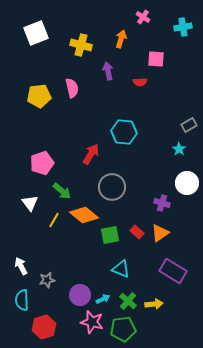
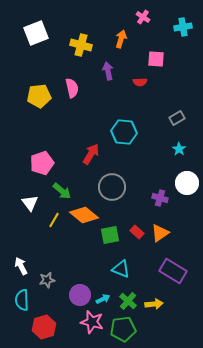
gray rectangle: moved 12 px left, 7 px up
purple cross: moved 2 px left, 5 px up
